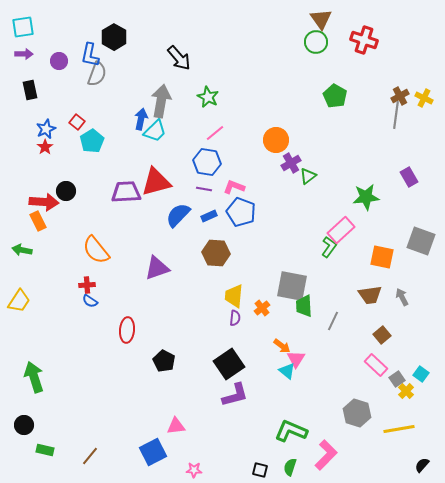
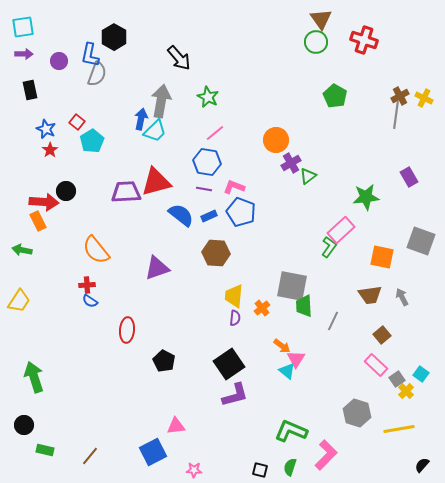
blue star at (46, 129): rotated 24 degrees counterclockwise
red star at (45, 147): moved 5 px right, 3 px down
blue semicircle at (178, 215): moved 3 px right; rotated 84 degrees clockwise
